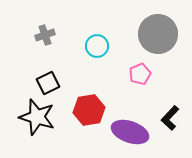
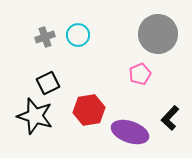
gray cross: moved 2 px down
cyan circle: moved 19 px left, 11 px up
black star: moved 2 px left, 1 px up
